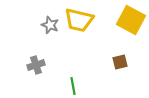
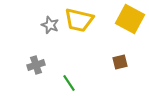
yellow square: moved 1 px left, 1 px up
green line: moved 4 px left, 3 px up; rotated 24 degrees counterclockwise
